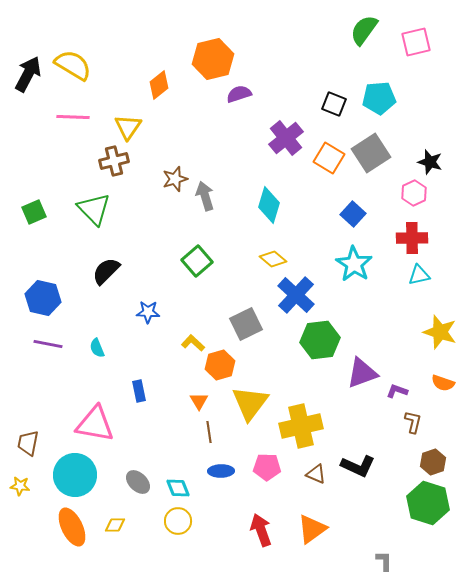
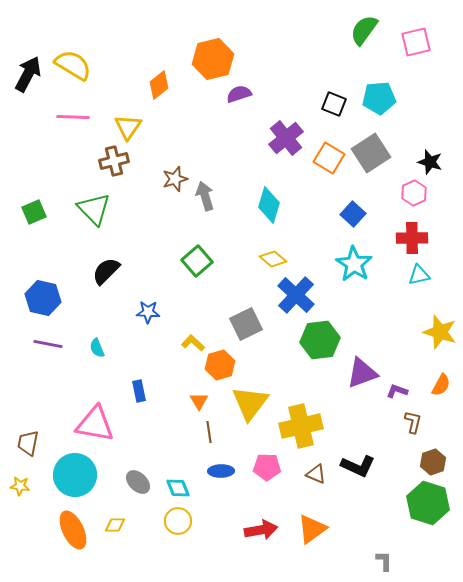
orange semicircle at (443, 383): moved 2 px left, 2 px down; rotated 80 degrees counterclockwise
orange ellipse at (72, 527): moved 1 px right, 3 px down
red arrow at (261, 530): rotated 100 degrees clockwise
